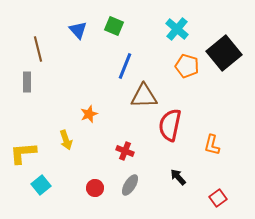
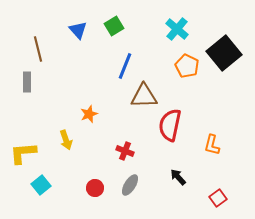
green square: rotated 36 degrees clockwise
orange pentagon: rotated 10 degrees clockwise
